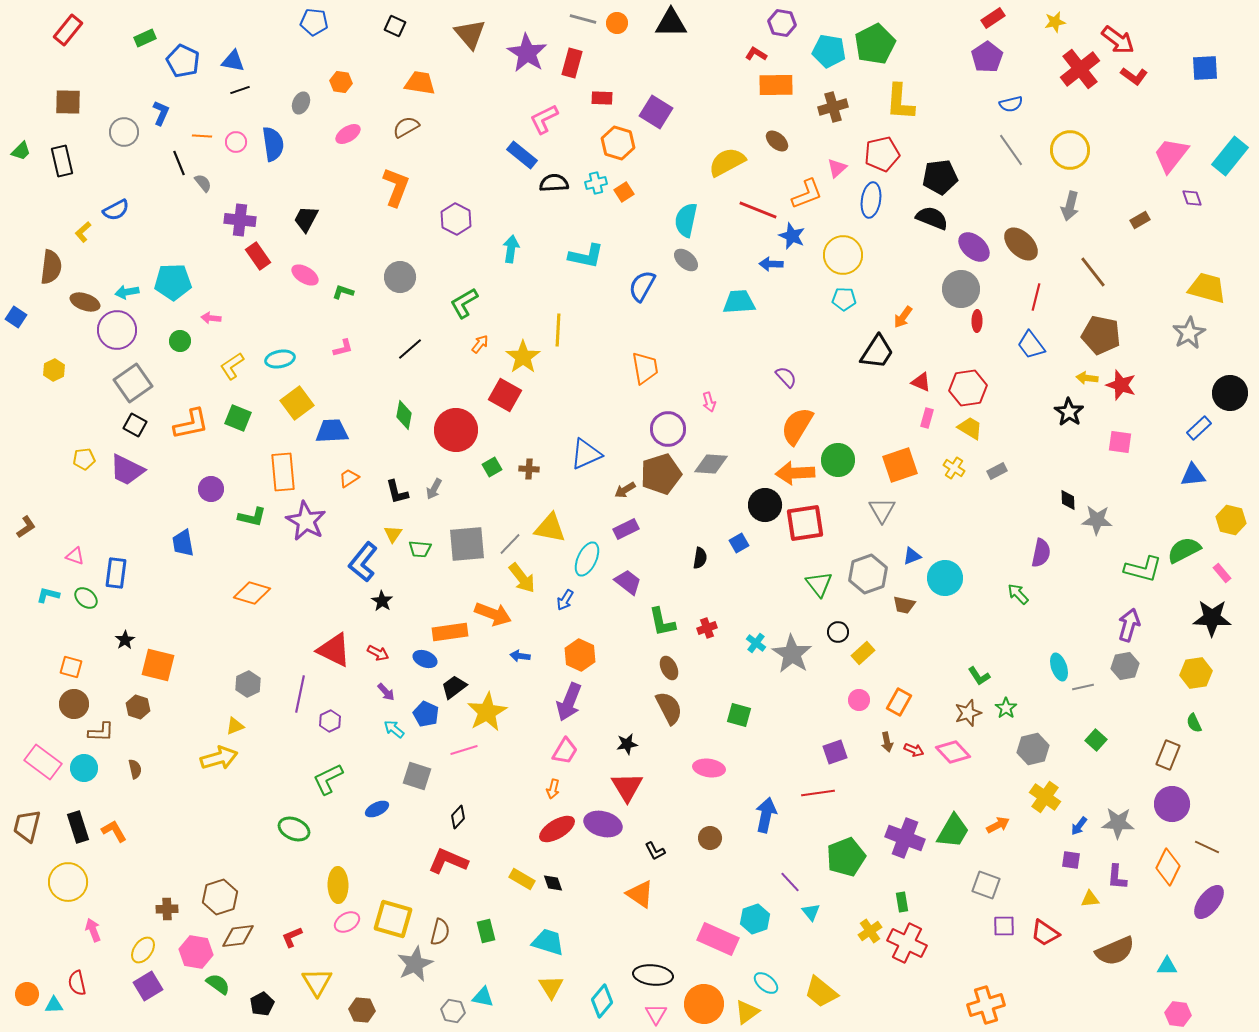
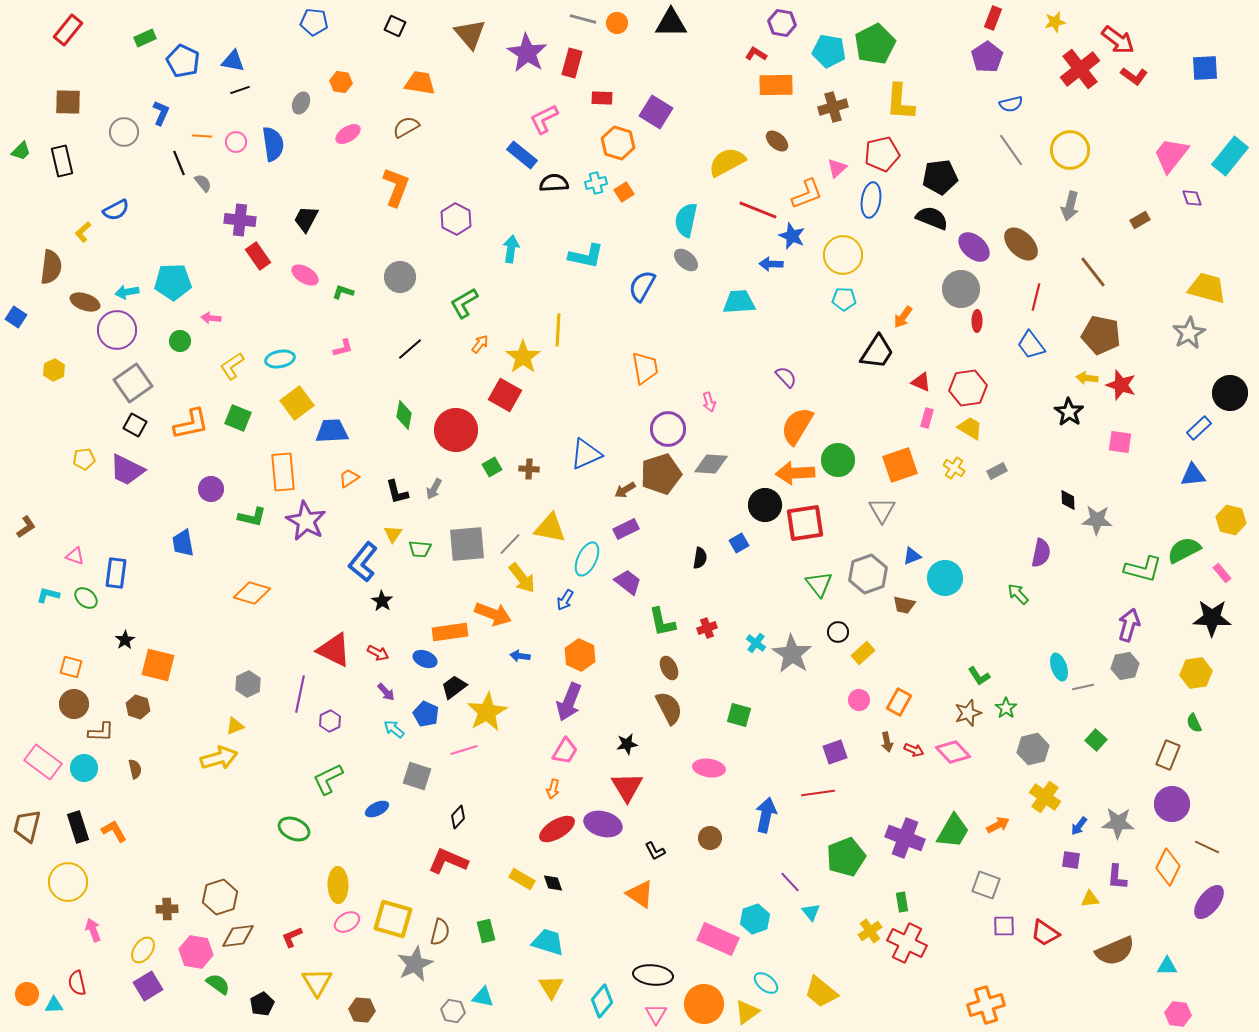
red rectangle at (993, 18): rotated 35 degrees counterclockwise
